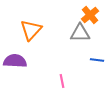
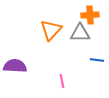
orange cross: rotated 36 degrees clockwise
orange triangle: moved 20 px right
purple semicircle: moved 5 px down
